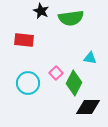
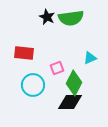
black star: moved 6 px right, 6 px down
red rectangle: moved 13 px down
cyan triangle: rotated 32 degrees counterclockwise
pink square: moved 1 px right, 5 px up; rotated 24 degrees clockwise
cyan circle: moved 5 px right, 2 px down
black diamond: moved 18 px left, 5 px up
